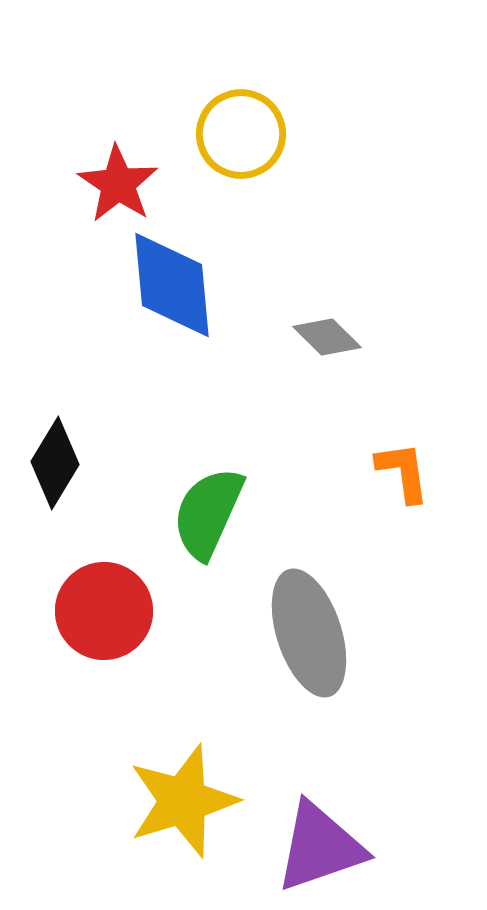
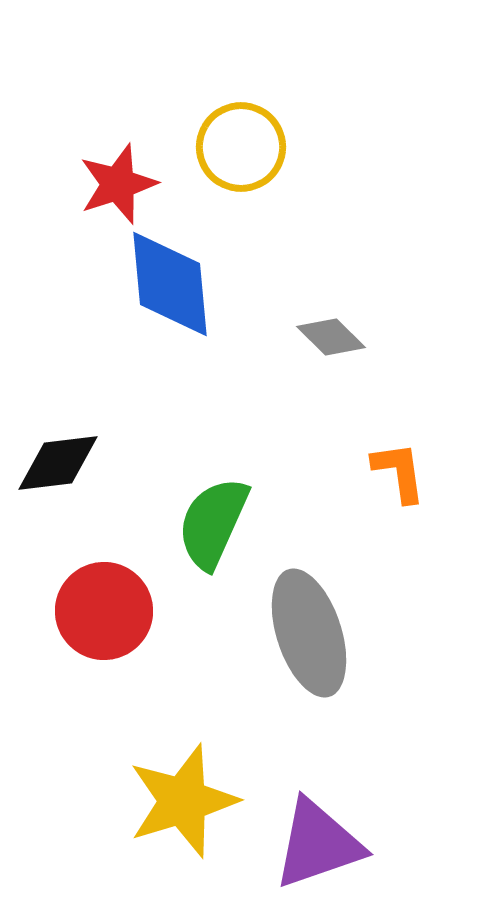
yellow circle: moved 13 px down
red star: rotated 20 degrees clockwise
blue diamond: moved 2 px left, 1 px up
gray diamond: moved 4 px right
black diamond: moved 3 px right; rotated 52 degrees clockwise
orange L-shape: moved 4 px left
green semicircle: moved 5 px right, 10 px down
purple triangle: moved 2 px left, 3 px up
